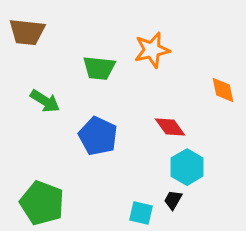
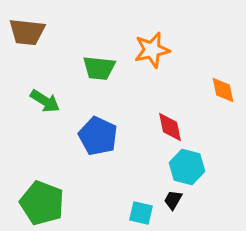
red diamond: rotated 24 degrees clockwise
cyan hexagon: rotated 16 degrees counterclockwise
